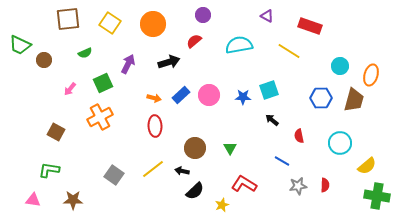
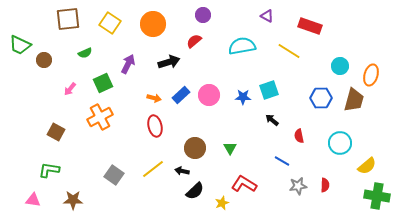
cyan semicircle at (239, 45): moved 3 px right, 1 px down
red ellipse at (155, 126): rotated 10 degrees counterclockwise
yellow star at (222, 205): moved 2 px up
